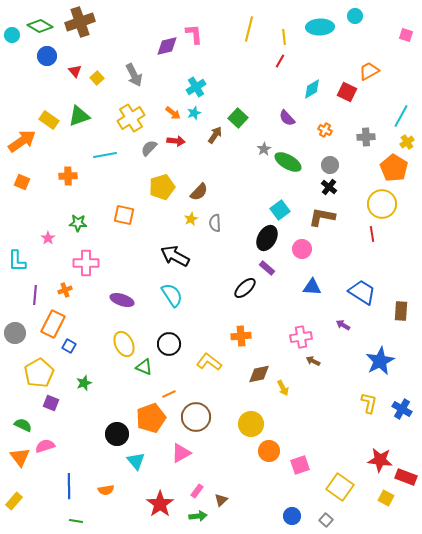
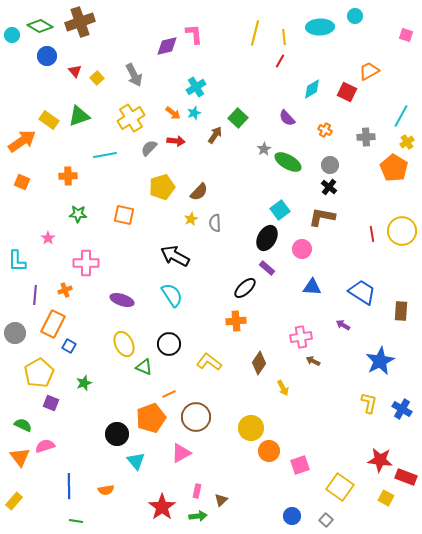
yellow line at (249, 29): moved 6 px right, 4 px down
yellow circle at (382, 204): moved 20 px right, 27 px down
green star at (78, 223): moved 9 px up
orange cross at (241, 336): moved 5 px left, 15 px up
brown diamond at (259, 374): moved 11 px up; rotated 45 degrees counterclockwise
yellow circle at (251, 424): moved 4 px down
pink rectangle at (197, 491): rotated 24 degrees counterclockwise
red star at (160, 504): moved 2 px right, 3 px down
